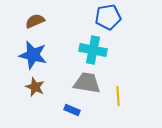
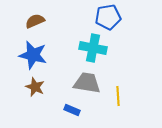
cyan cross: moved 2 px up
